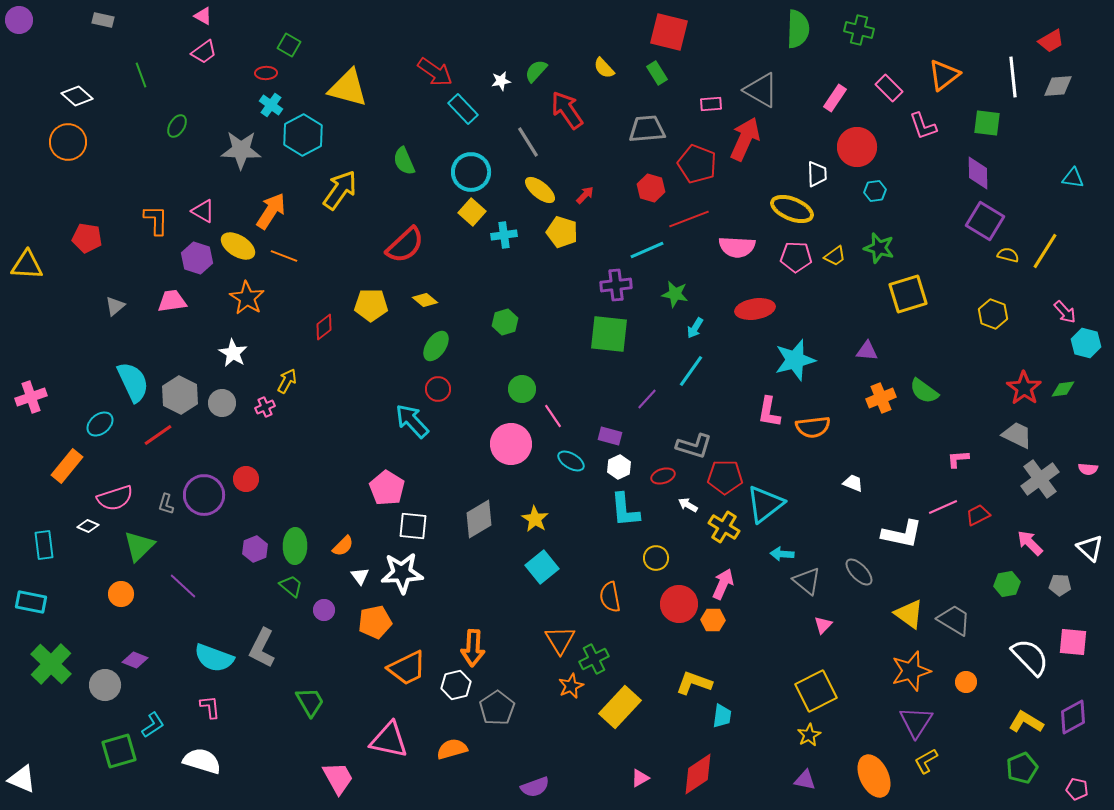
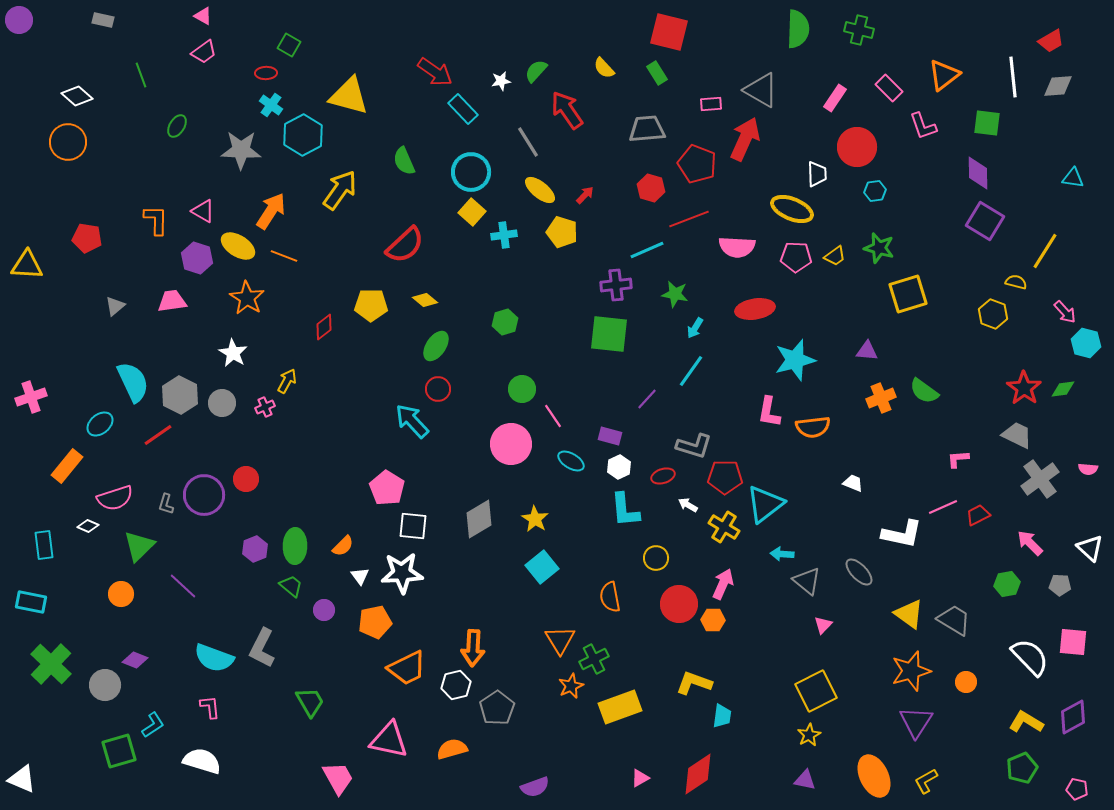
yellow triangle at (348, 88): moved 1 px right, 8 px down
yellow semicircle at (1008, 255): moved 8 px right, 27 px down
yellow rectangle at (620, 707): rotated 27 degrees clockwise
yellow L-shape at (926, 761): moved 20 px down
